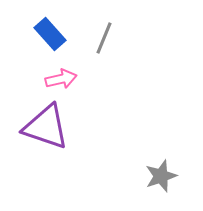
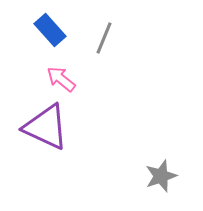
blue rectangle: moved 4 px up
pink arrow: rotated 128 degrees counterclockwise
purple triangle: rotated 6 degrees clockwise
